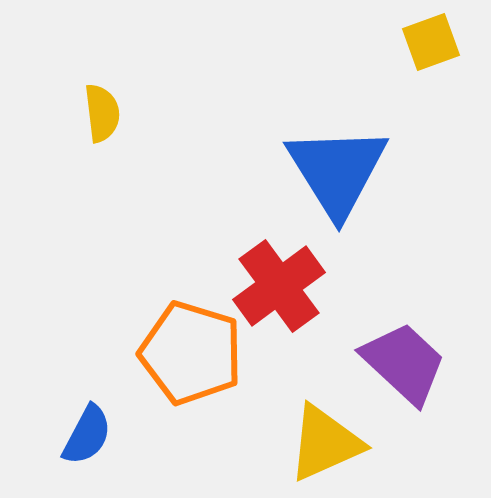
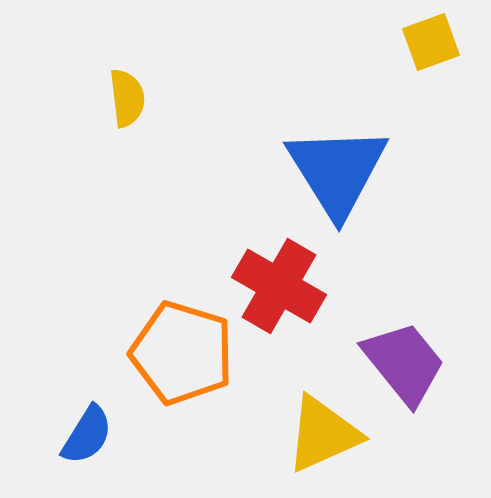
yellow semicircle: moved 25 px right, 15 px up
red cross: rotated 24 degrees counterclockwise
orange pentagon: moved 9 px left
purple trapezoid: rotated 8 degrees clockwise
blue semicircle: rotated 4 degrees clockwise
yellow triangle: moved 2 px left, 9 px up
